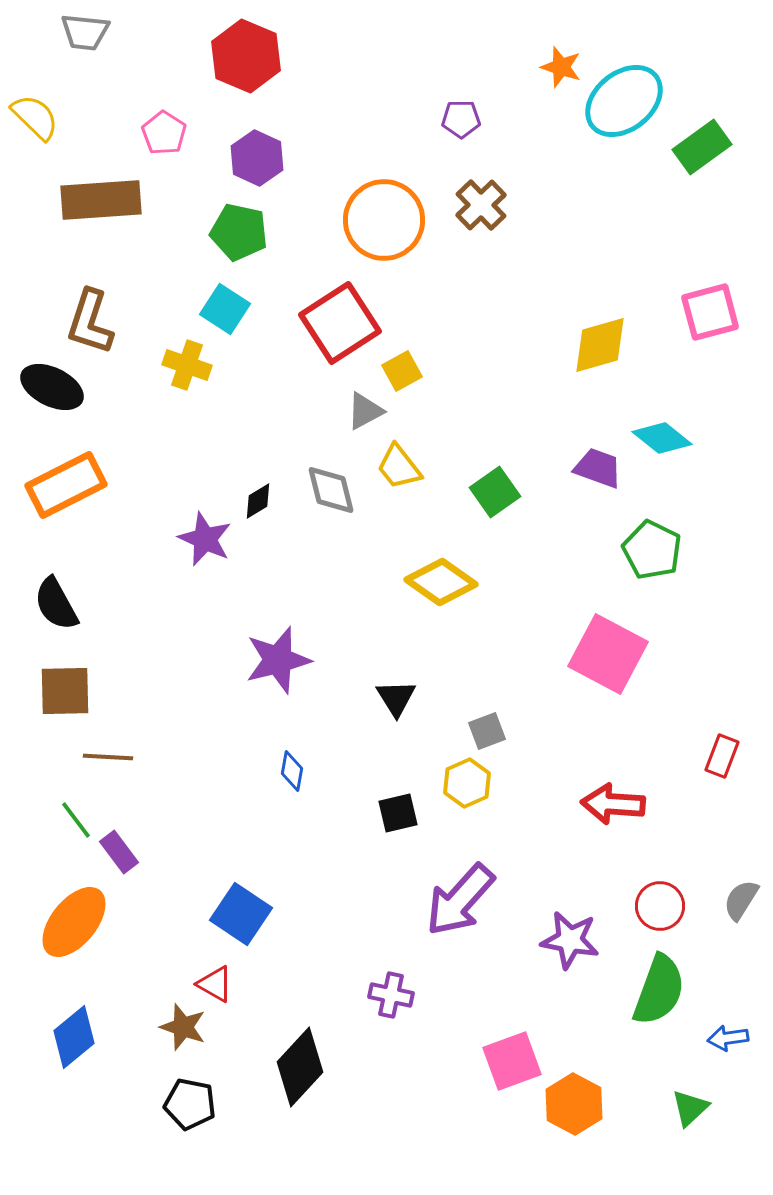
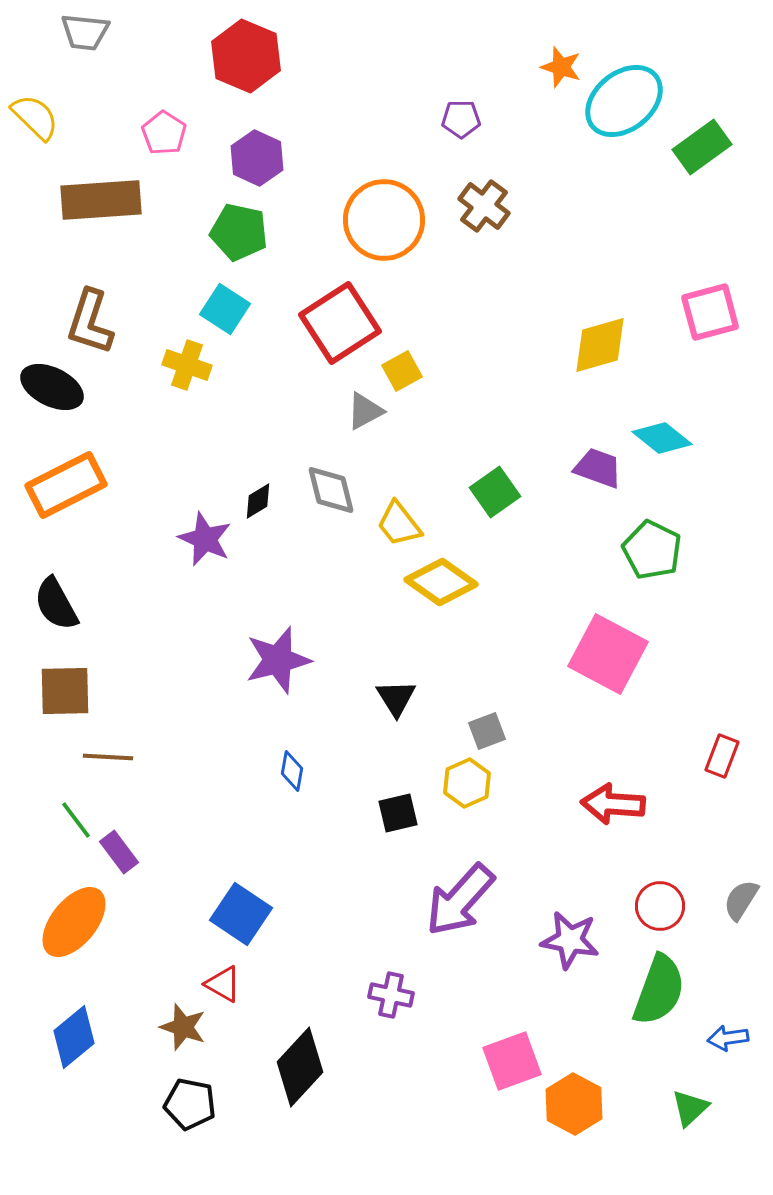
brown cross at (481, 205): moved 3 px right, 1 px down; rotated 9 degrees counterclockwise
yellow trapezoid at (399, 467): moved 57 px down
red triangle at (215, 984): moved 8 px right
